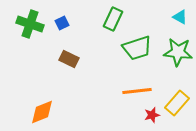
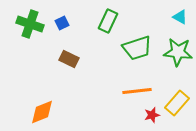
green rectangle: moved 5 px left, 2 px down
